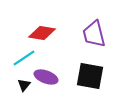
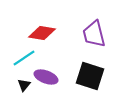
black square: rotated 8 degrees clockwise
